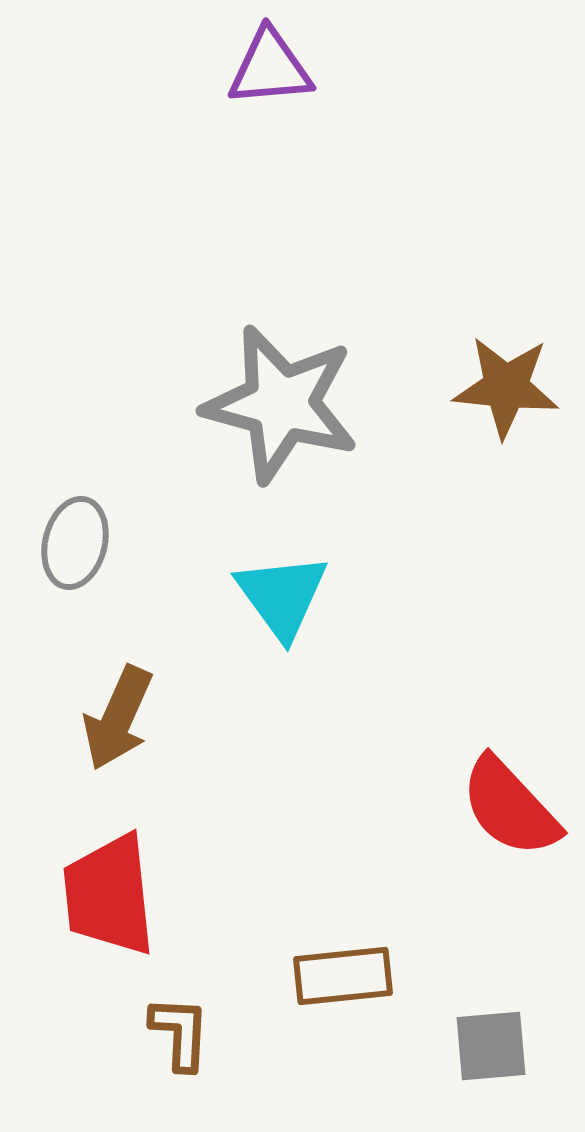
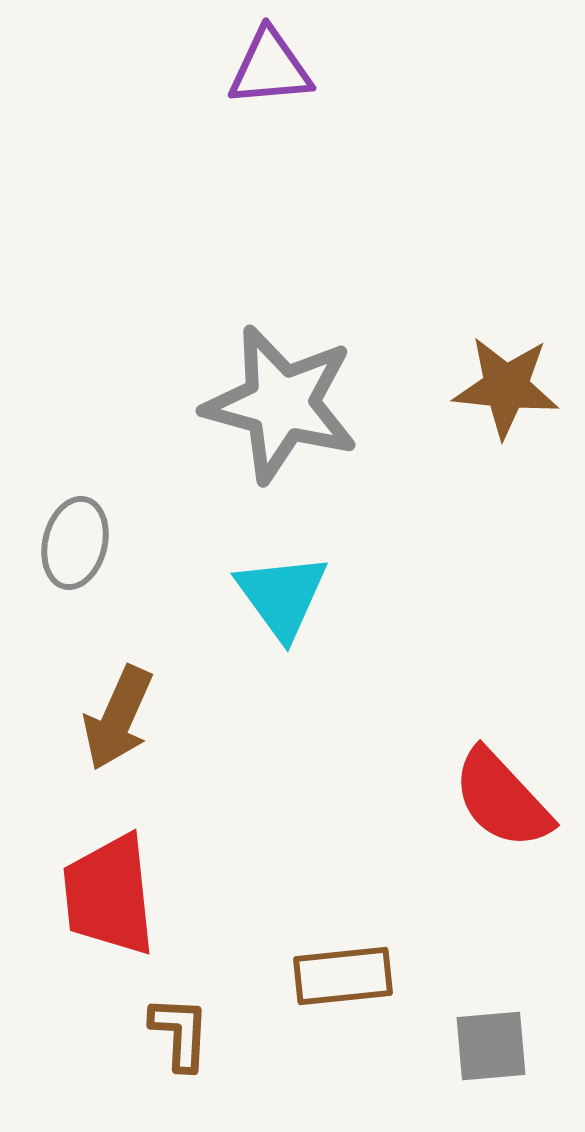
red semicircle: moved 8 px left, 8 px up
